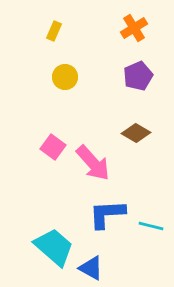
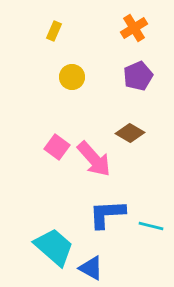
yellow circle: moved 7 px right
brown diamond: moved 6 px left
pink square: moved 4 px right
pink arrow: moved 1 px right, 4 px up
